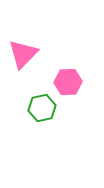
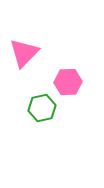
pink triangle: moved 1 px right, 1 px up
